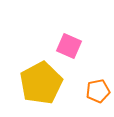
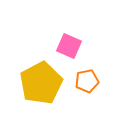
orange pentagon: moved 11 px left, 10 px up
